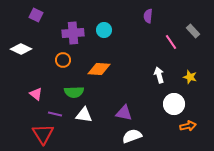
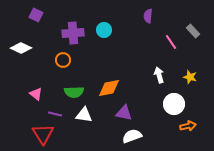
white diamond: moved 1 px up
orange diamond: moved 10 px right, 19 px down; rotated 15 degrees counterclockwise
